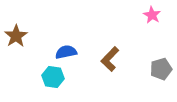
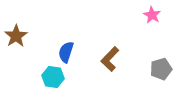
blue semicircle: rotated 60 degrees counterclockwise
